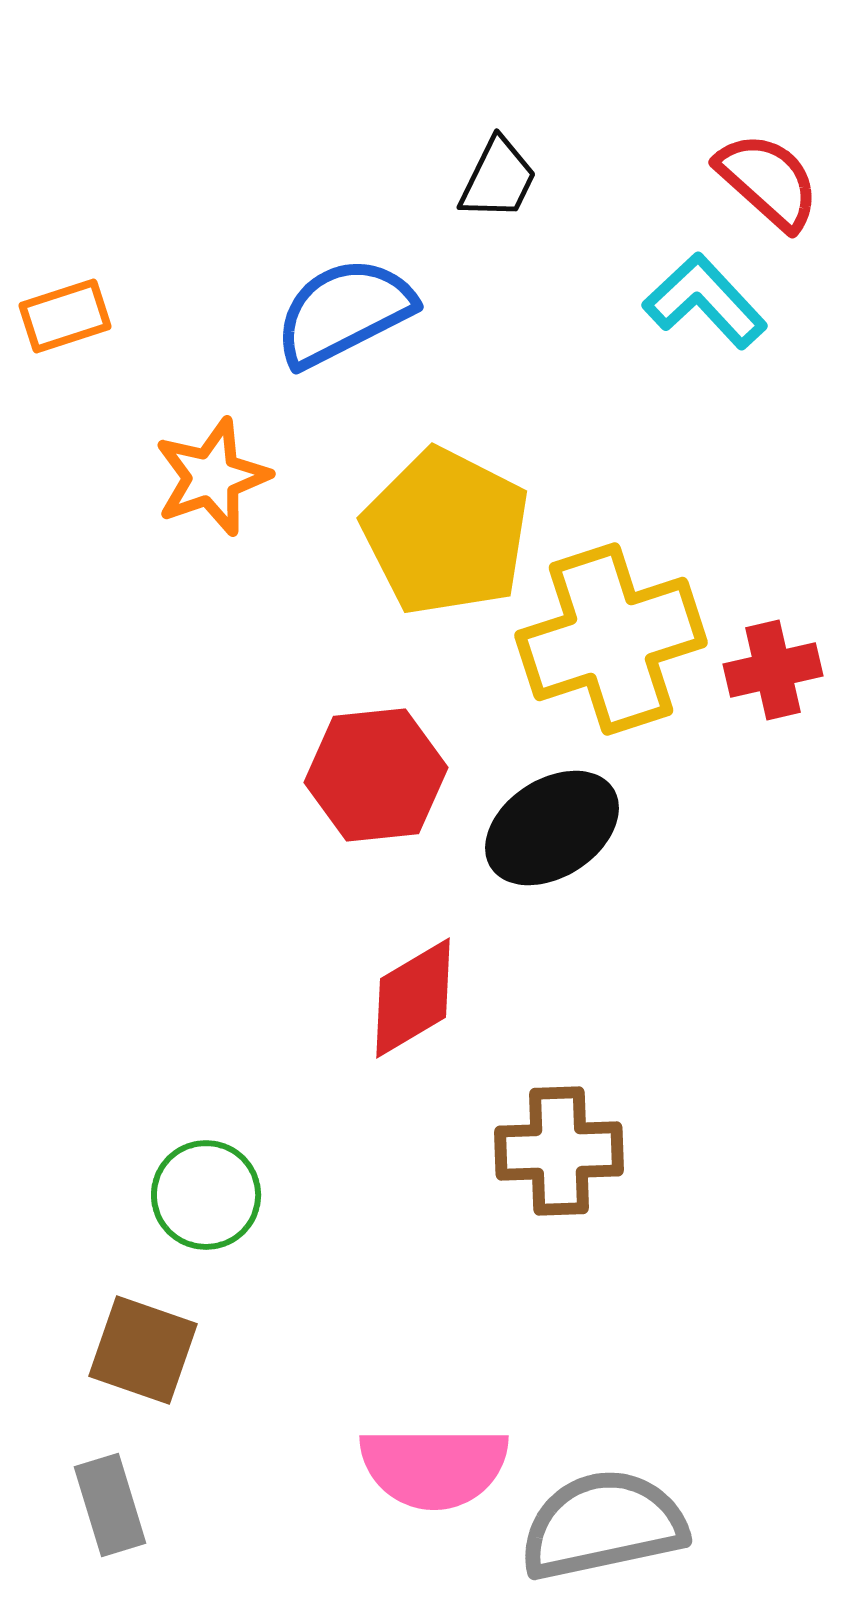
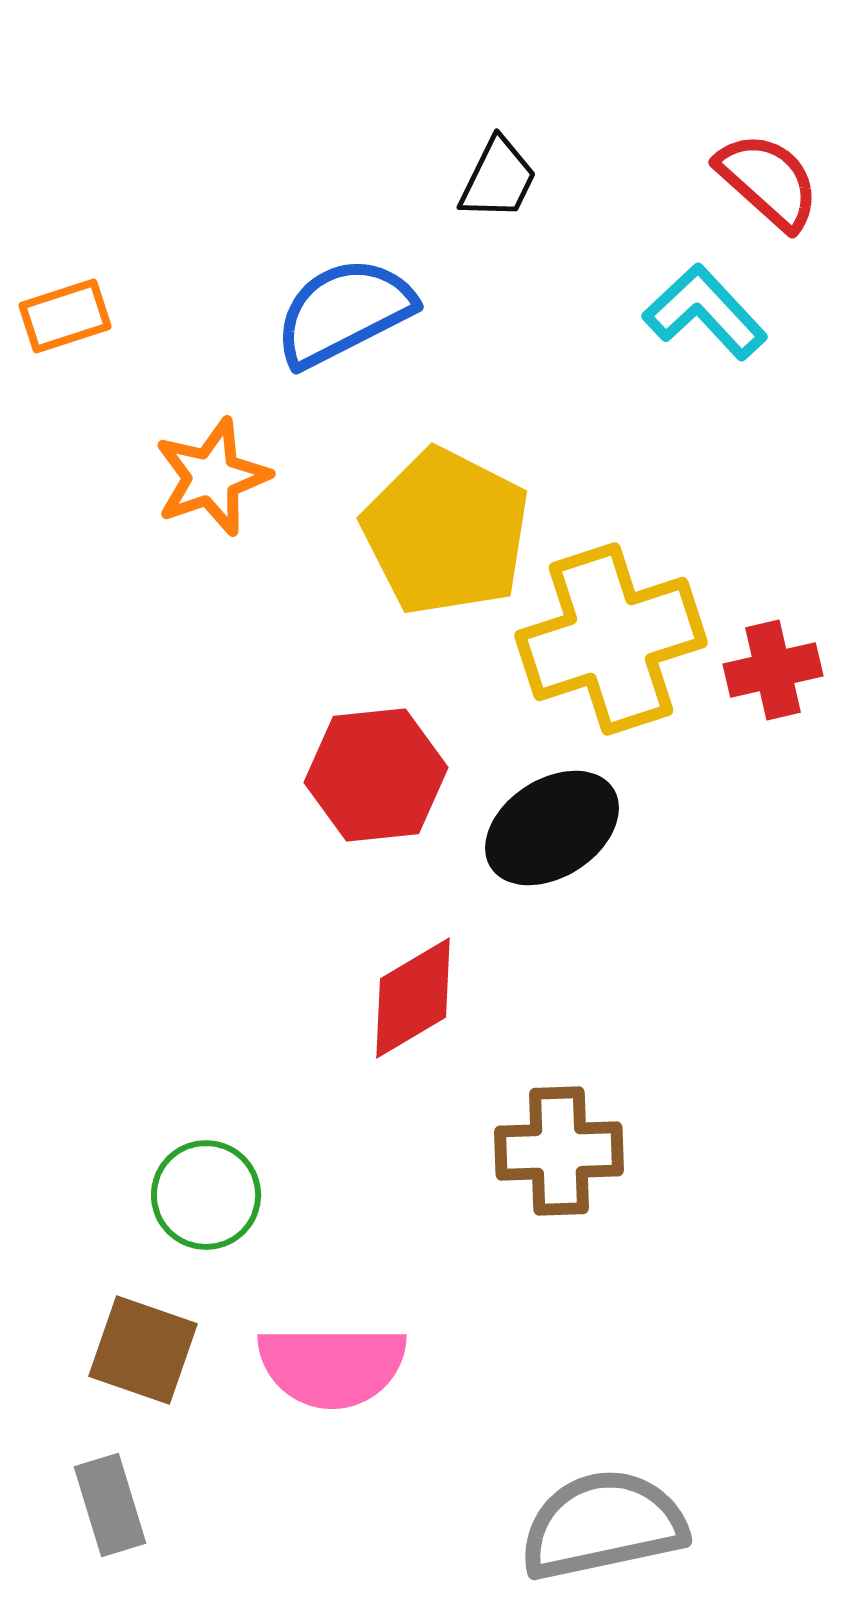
cyan L-shape: moved 11 px down
pink semicircle: moved 102 px left, 101 px up
